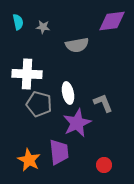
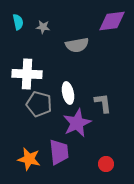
gray L-shape: rotated 15 degrees clockwise
orange star: moved 1 px up; rotated 15 degrees counterclockwise
red circle: moved 2 px right, 1 px up
